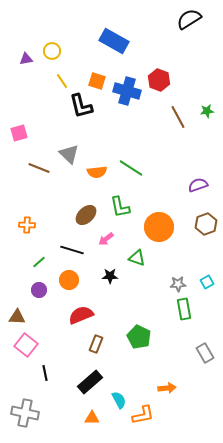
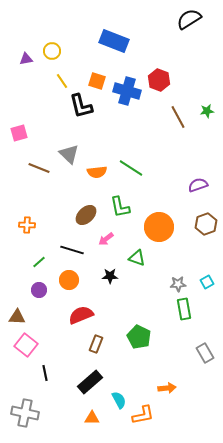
blue rectangle at (114, 41): rotated 8 degrees counterclockwise
